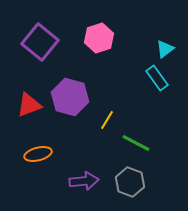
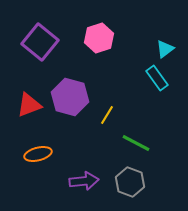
yellow line: moved 5 px up
